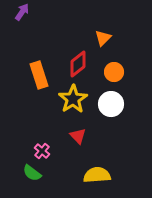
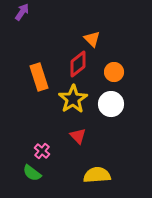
orange triangle: moved 11 px left, 1 px down; rotated 30 degrees counterclockwise
orange rectangle: moved 2 px down
